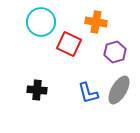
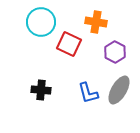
purple hexagon: rotated 15 degrees counterclockwise
black cross: moved 4 px right
